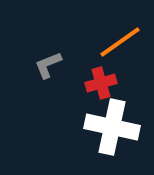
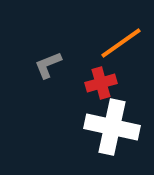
orange line: moved 1 px right, 1 px down
